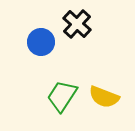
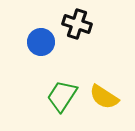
black cross: rotated 24 degrees counterclockwise
yellow semicircle: rotated 12 degrees clockwise
